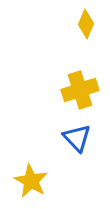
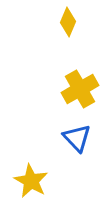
yellow diamond: moved 18 px left, 2 px up
yellow cross: moved 1 px up; rotated 12 degrees counterclockwise
